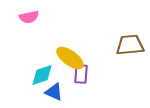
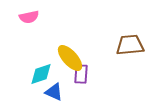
yellow ellipse: rotated 12 degrees clockwise
cyan diamond: moved 1 px left, 1 px up
